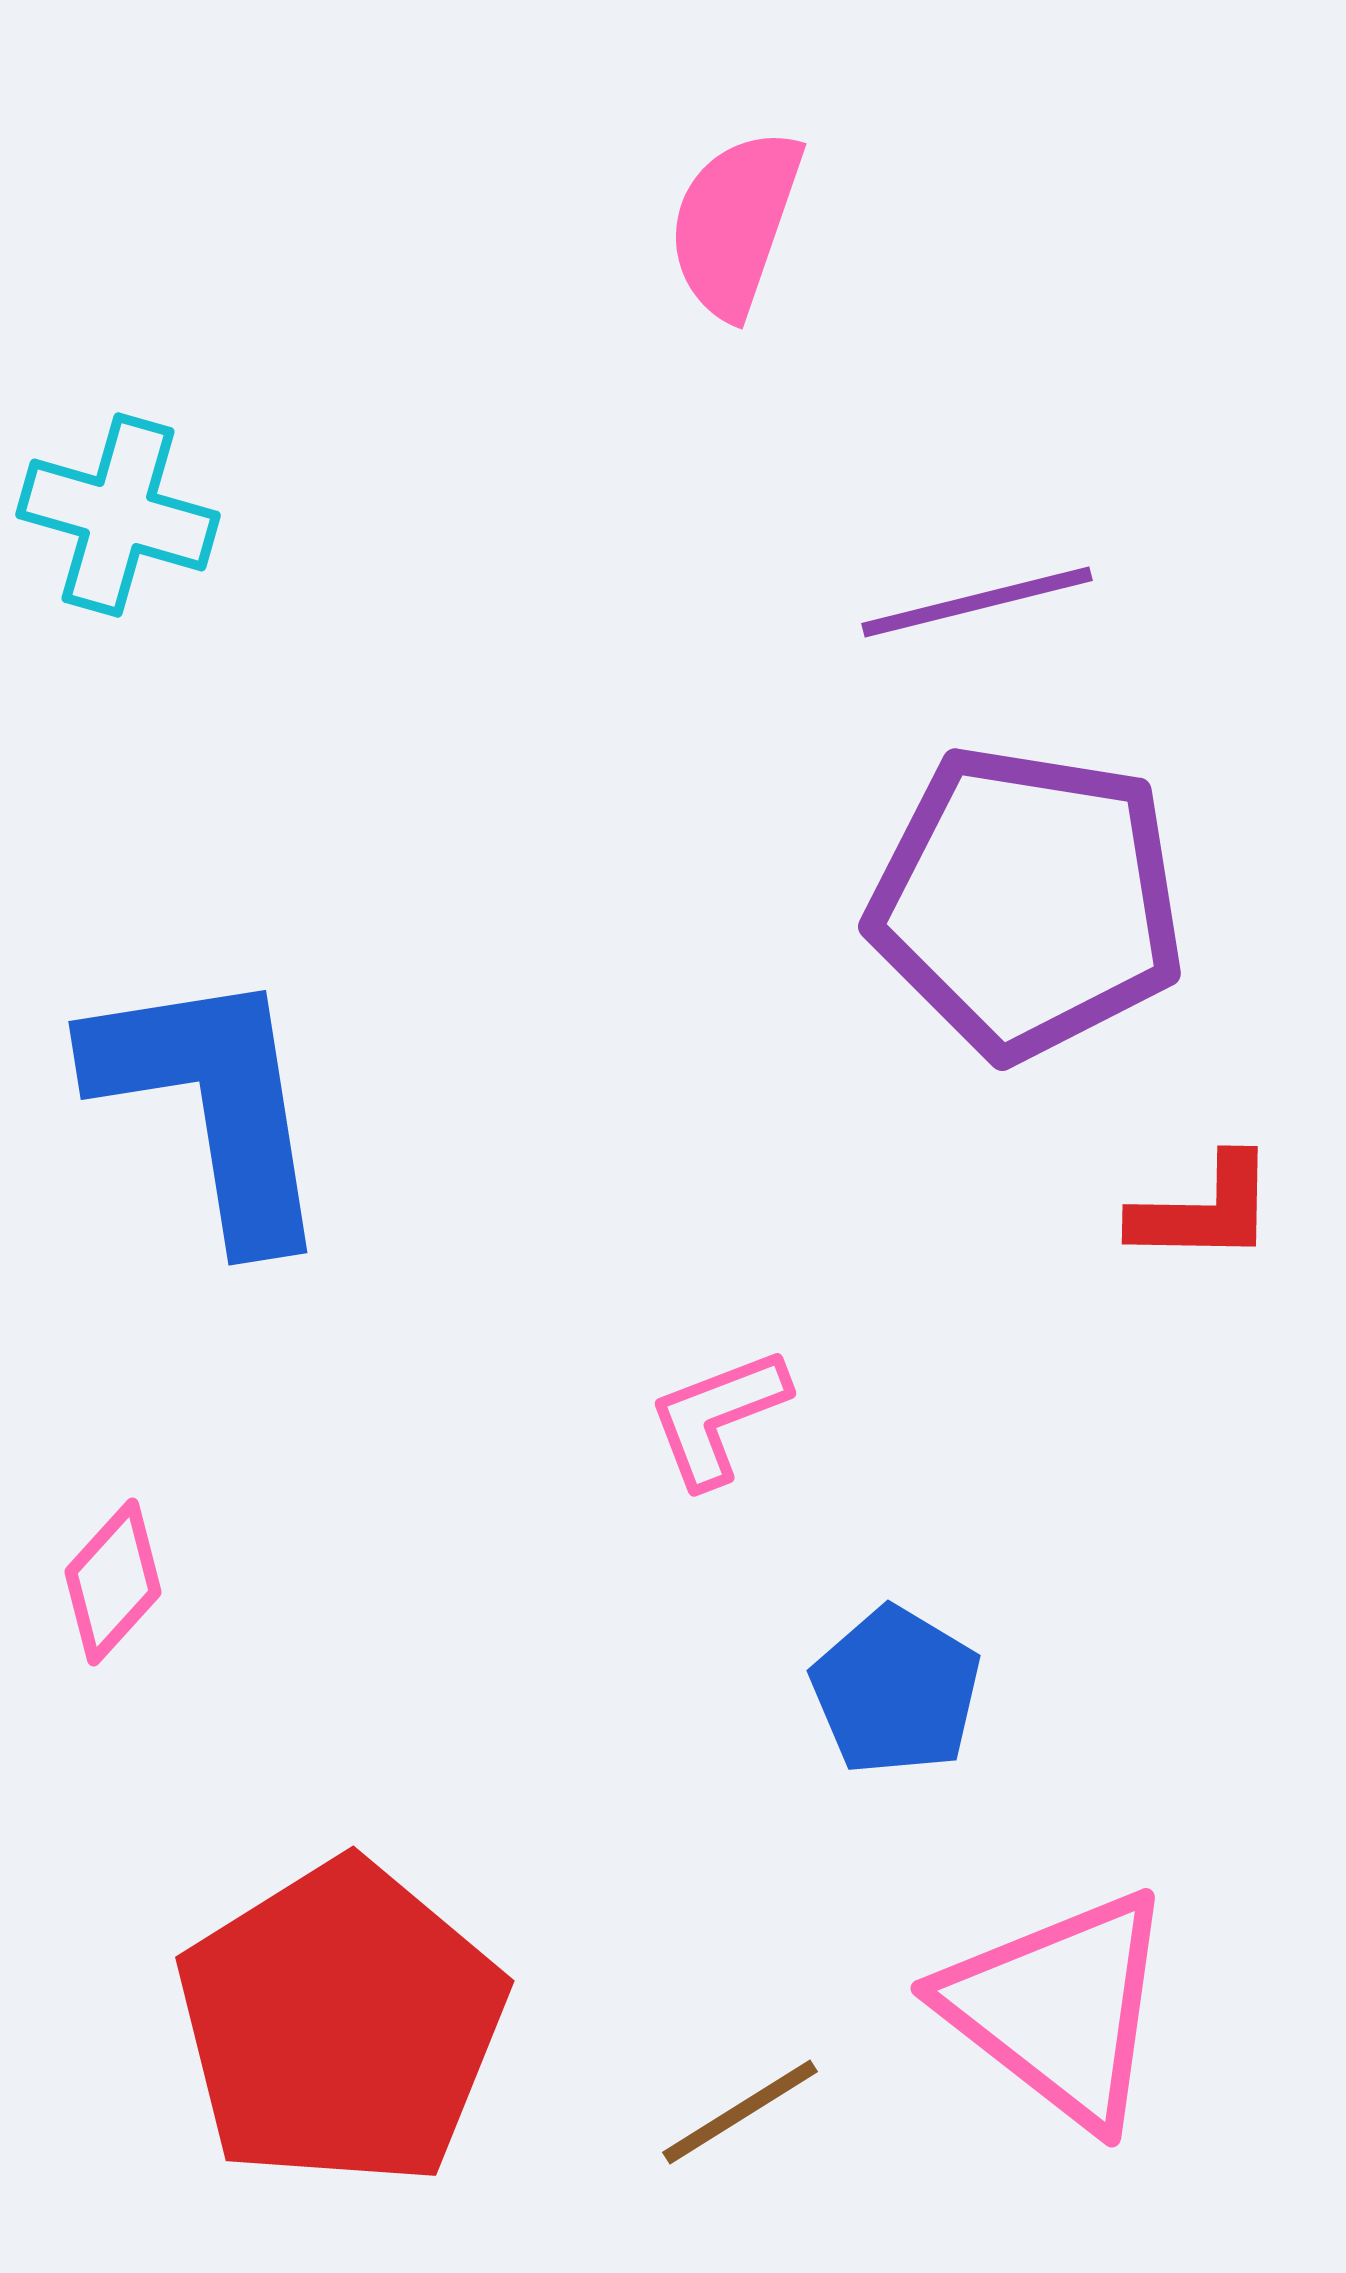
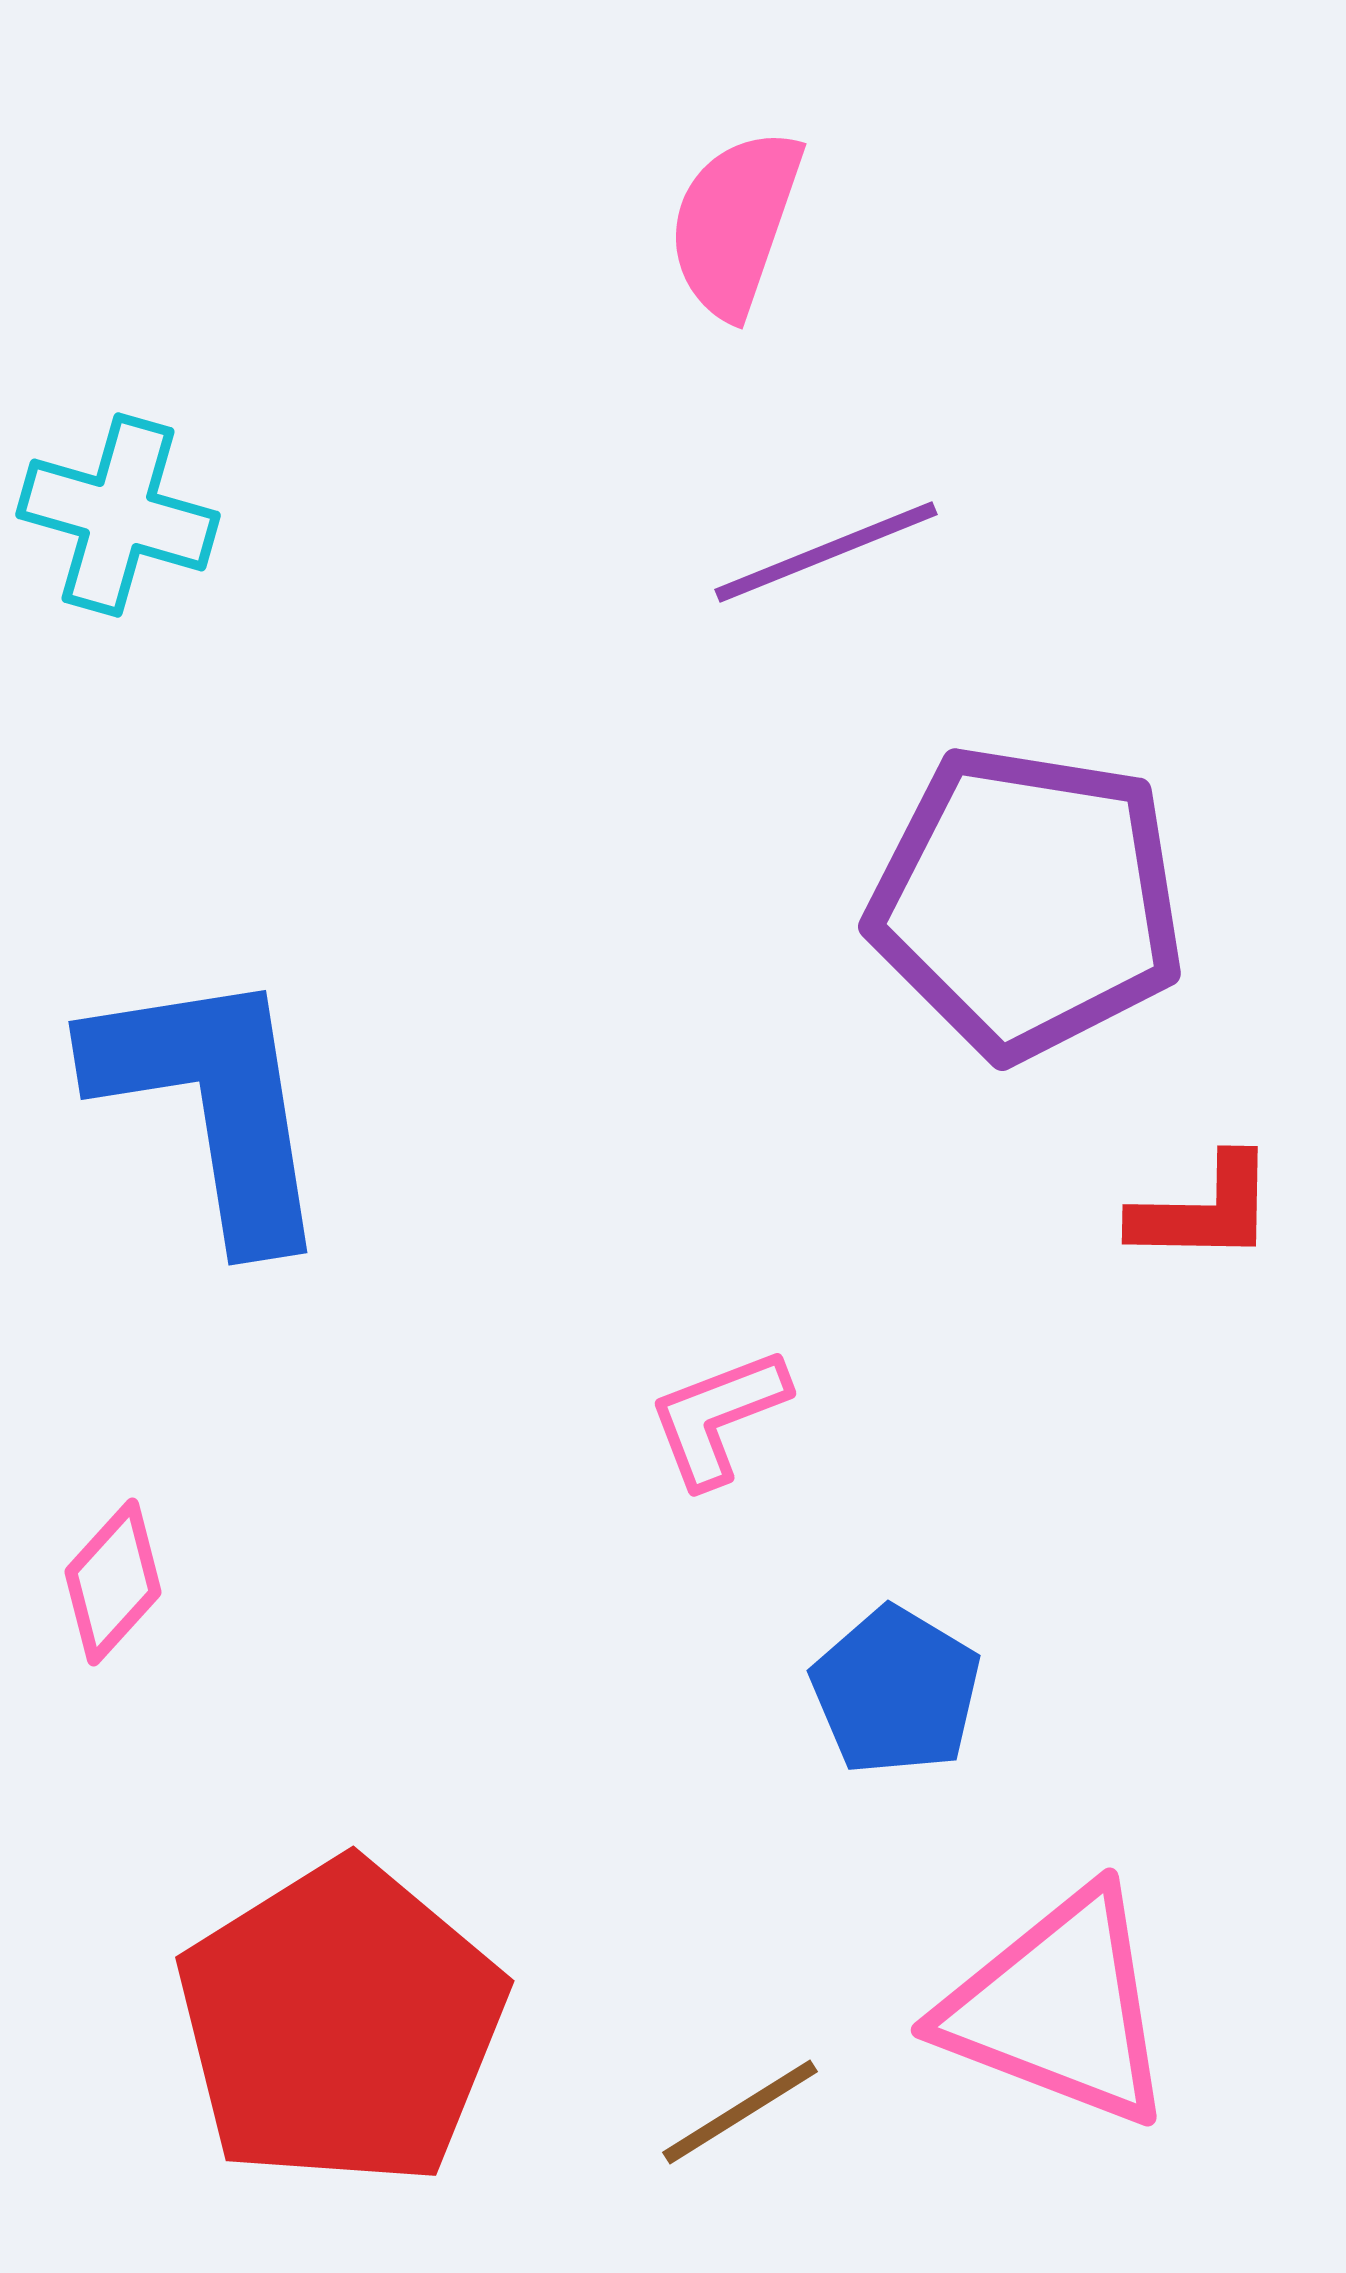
purple line: moved 151 px left, 50 px up; rotated 8 degrees counterclockwise
pink triangle: rotated 17 degrees counterclockwise
